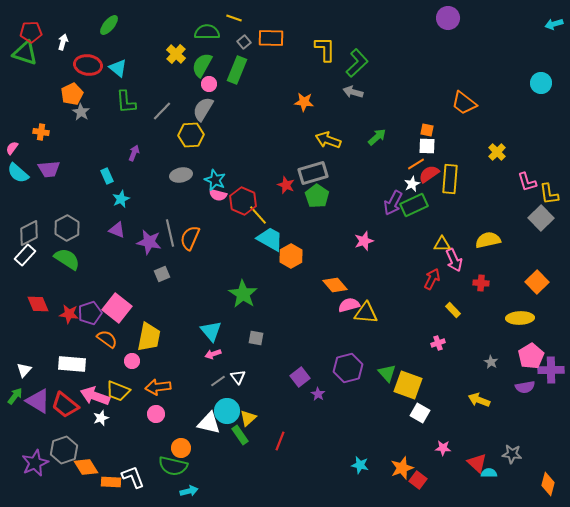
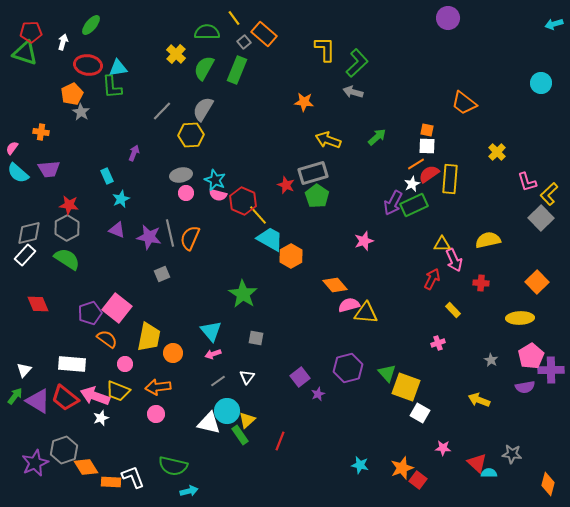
yellow line at (234, 18): rotated 35 degrees clockwise
green ellipse at (109, 25): moved 18 px left
orange rectangle at (271, 38): moved 7 px left, 4 px up; rotated 40 degrees clockwise
green semicircle at (202, 65): moved 2 px right, 3 px down
cyan triangle at (118, 68): rotated 48 degrees counterclockwise
pink circle at (209, 84): moved 23 px left, 109 px down
green L-shape at (126, 102): moved 14 px left, 15 px up
yellow L-shape at (549, 194): rotated 55 degrees clockwise
gray diamond at (29, 233): rotated 12 degrees clockwise
purple star at (149, 242): moved 5 px up
red star at (69, 314): moved 109 px up
pink circle at (132, 361): moved 7 px left, 3 px down
gray star at (491, 362): moved 2 px up
white triangle at (238, 377): moved 9 px right; rotated 14 degrees clockwise
yellow square at (408, 385): moved 2 px left, 2 px down
purple star at (318, 394): rotated 16 degrees clockwise
red trapezoid at (65, 405): moved 7 px up
yellow triangle at (248, 418): moved 1 px left, 2 px down
orange circle at (181, 448): moved 8 px left, 95 px up
